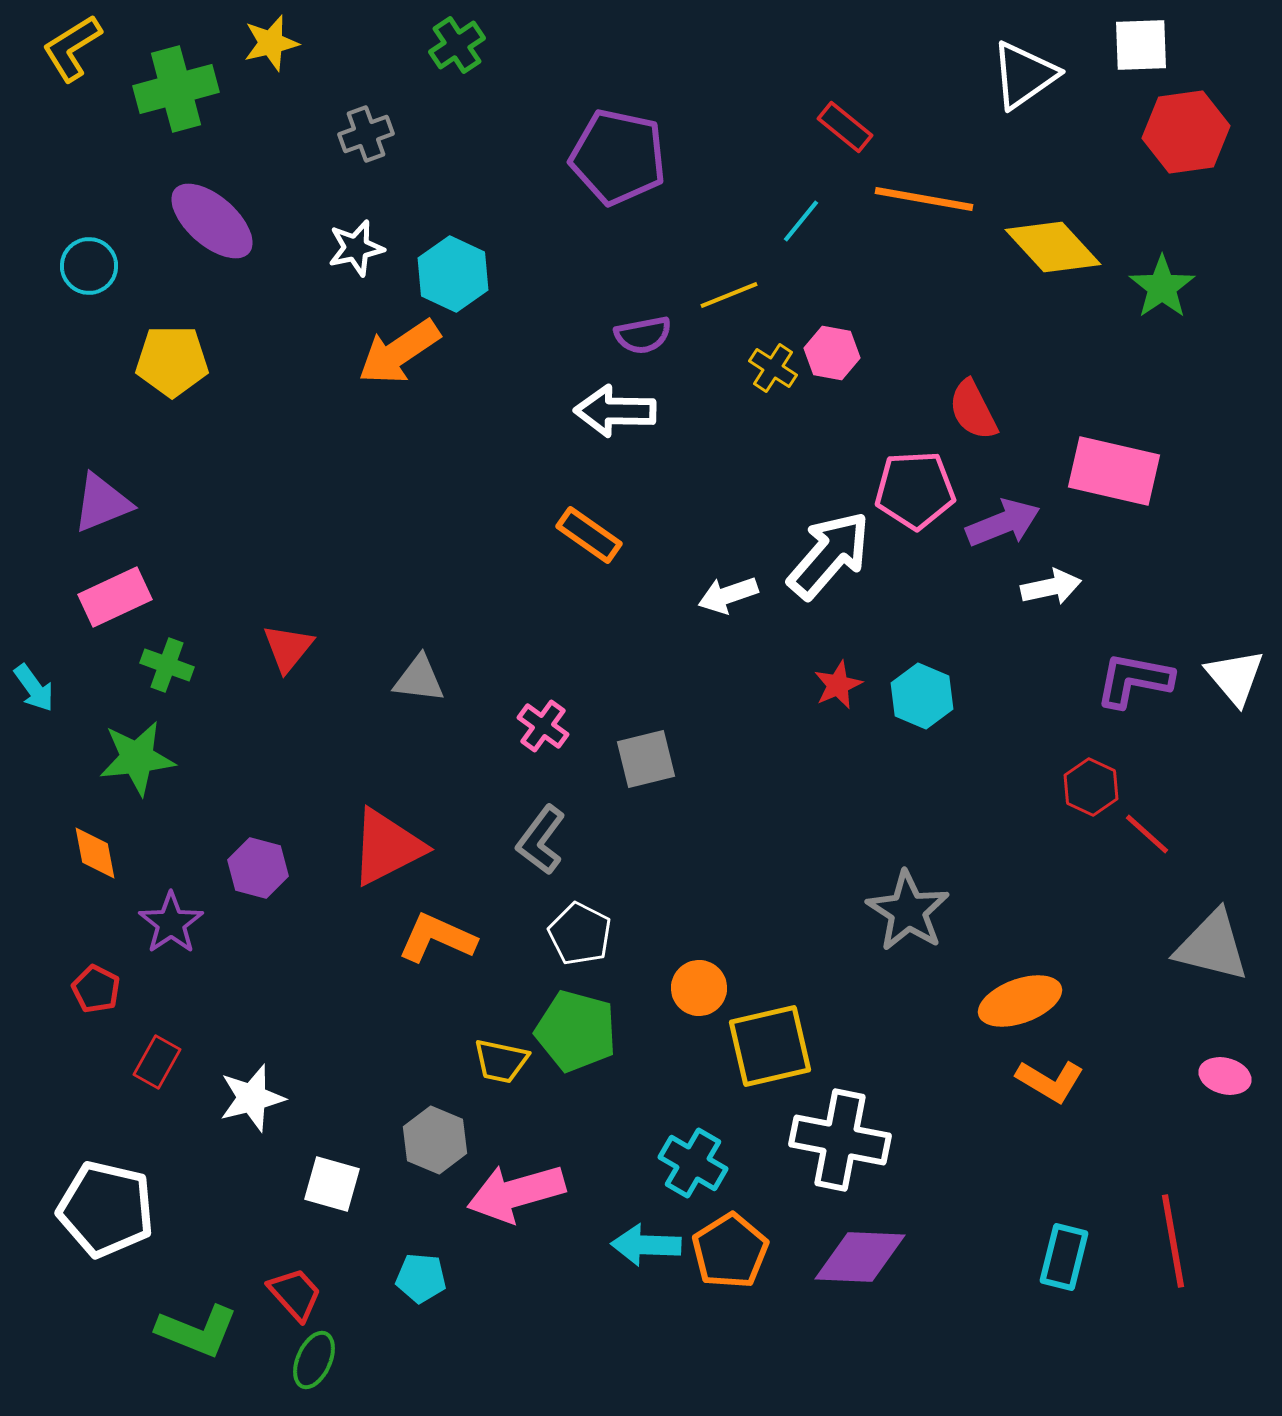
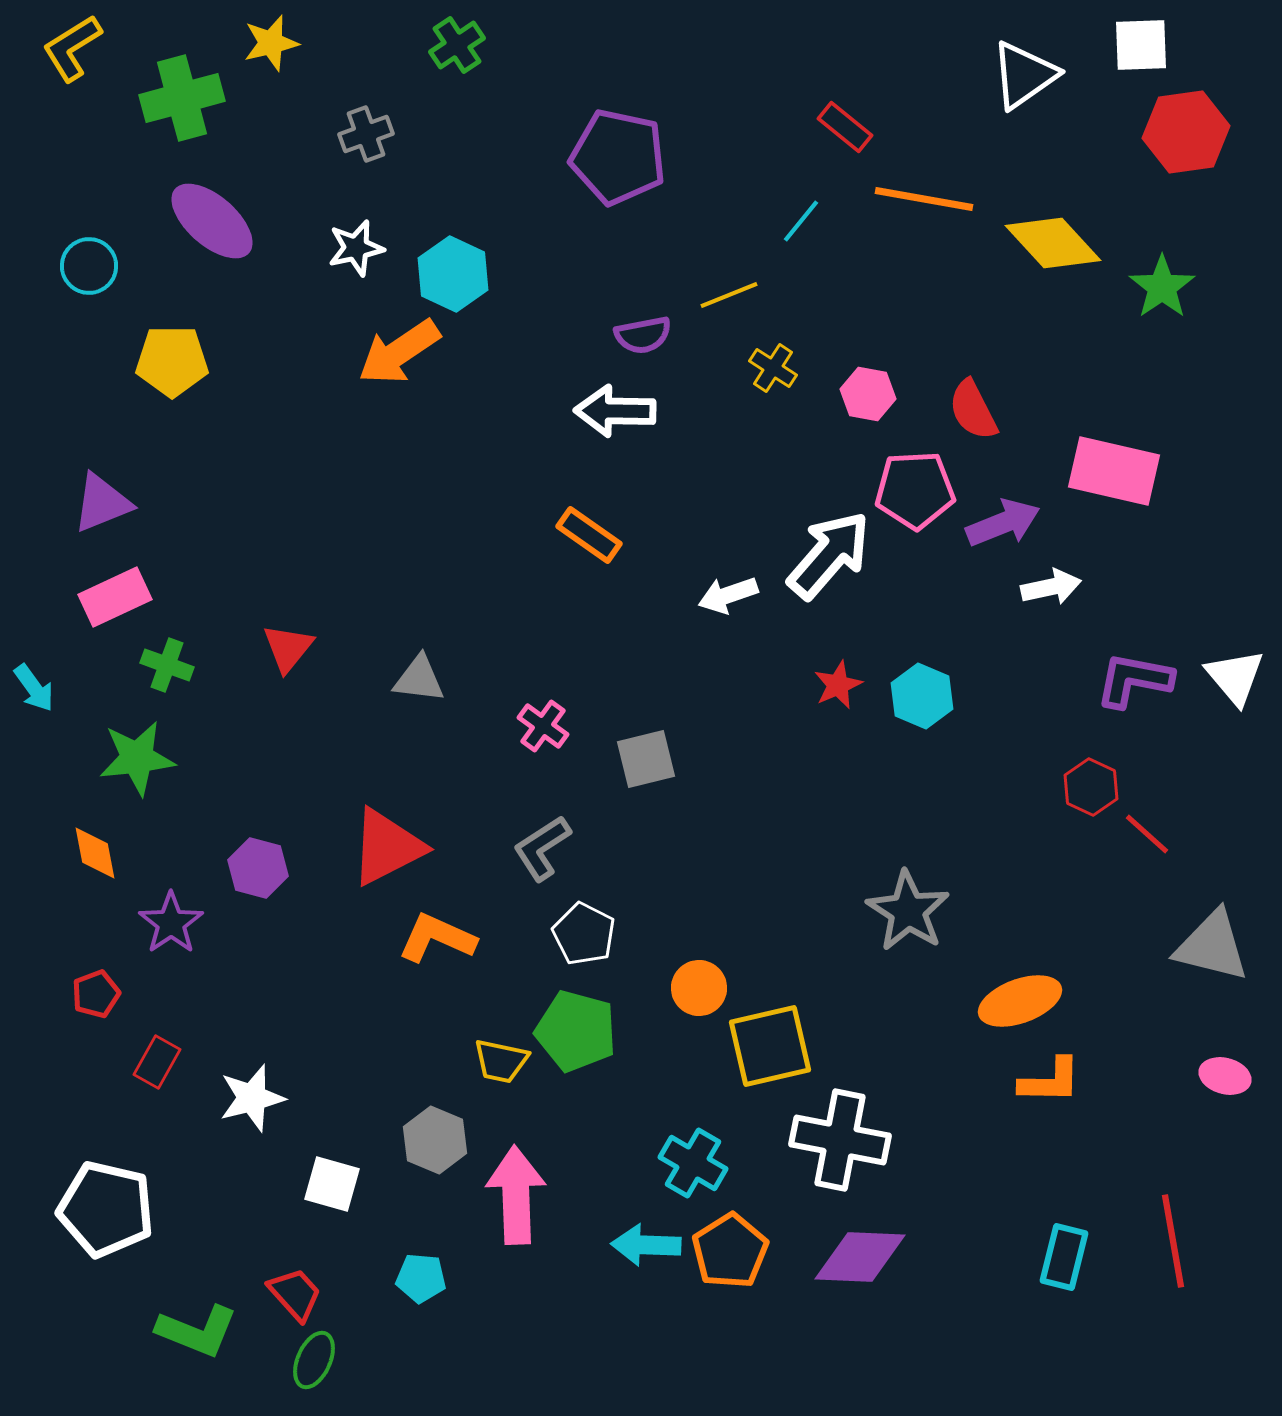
green cross at (176, 89): moved 6 px right, 9 px down
yellow diamond at (1053, 247): moved 4 px up
pink hexagon at (832, 353): moved 36 px right, 41 px down
gray L-shape at (541, 840): moved 1 px right, 8 px down; rotated 20 degrees clockwise
white pentagon at (580, 934): moved 4 px right
red pentagon at (96, 989): moved 5 px down; rotated 24 degrees clockwise
orange L-shape at (1050, 1081): rotated 30 degrees counterclockwise
pink arrow at (516, 1193): moved 2 px down; rotated 104 degrees clockwise
